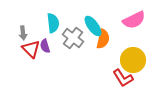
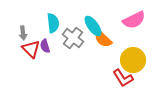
orange semicircle: rotated 120 degrees clockwise
